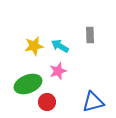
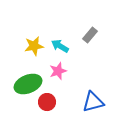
gray rectangle: rotated 42 degrees clockwise
